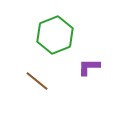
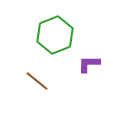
purple L-shape: moved 3 px up
